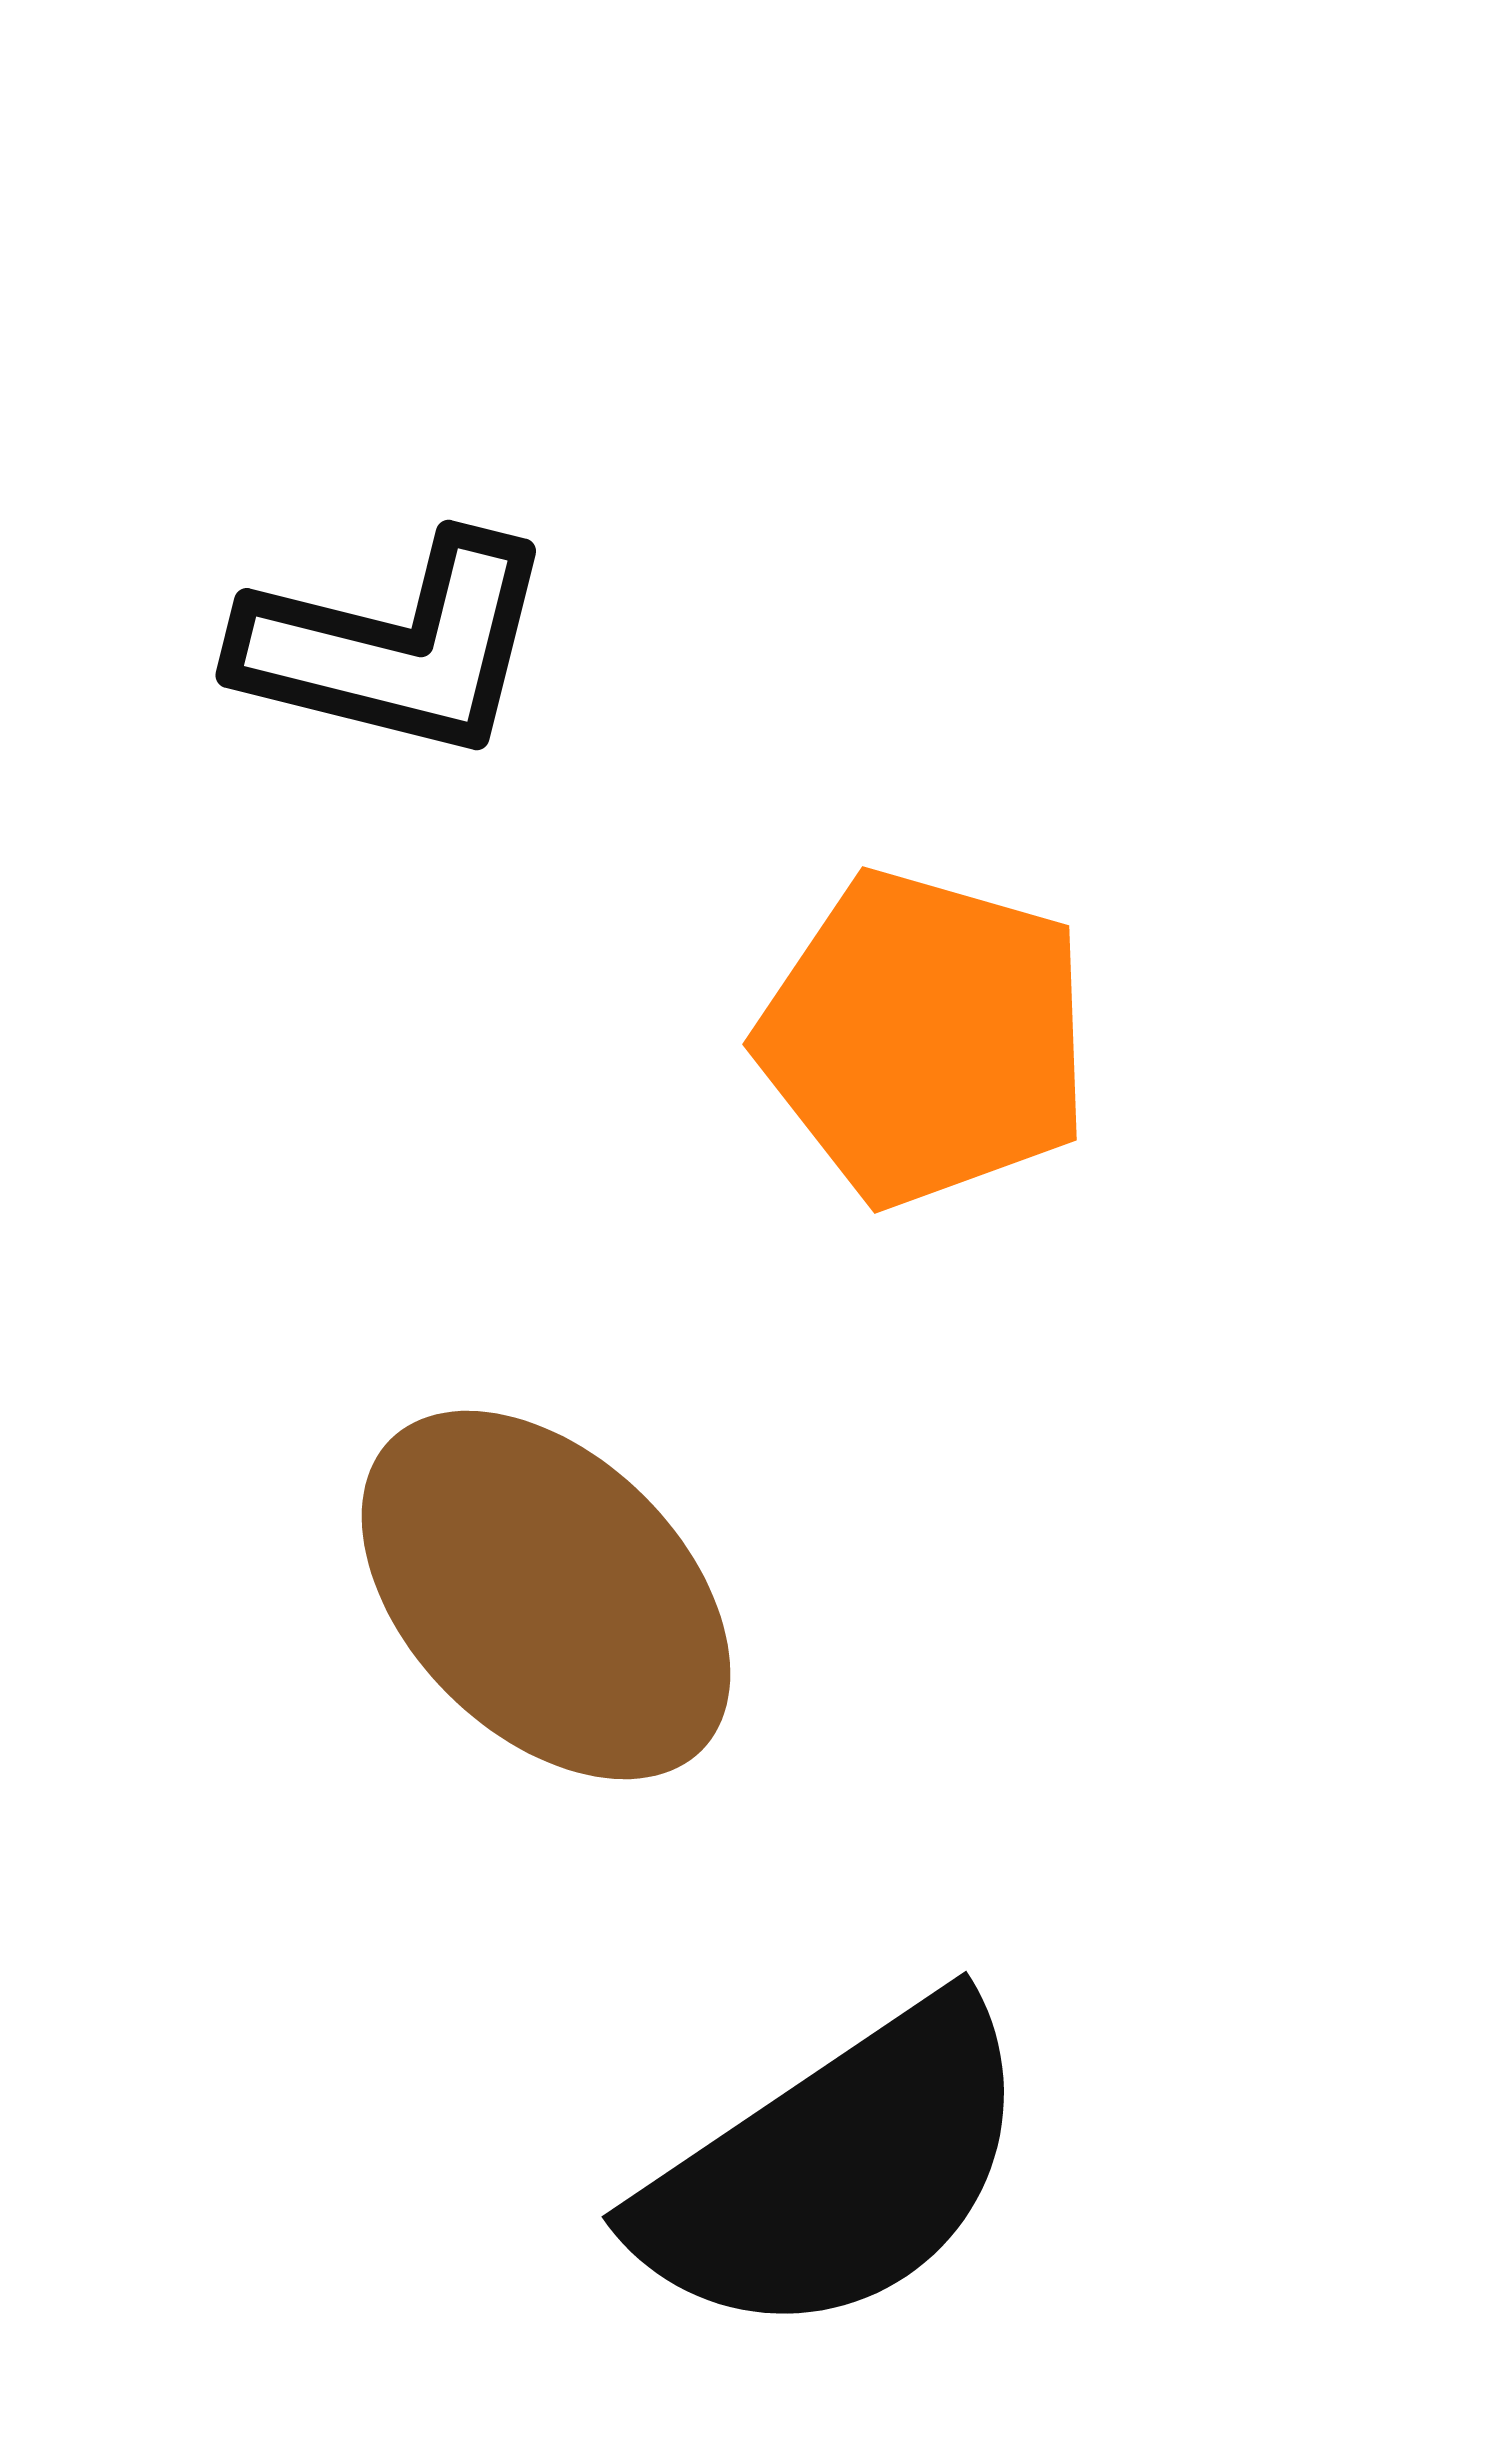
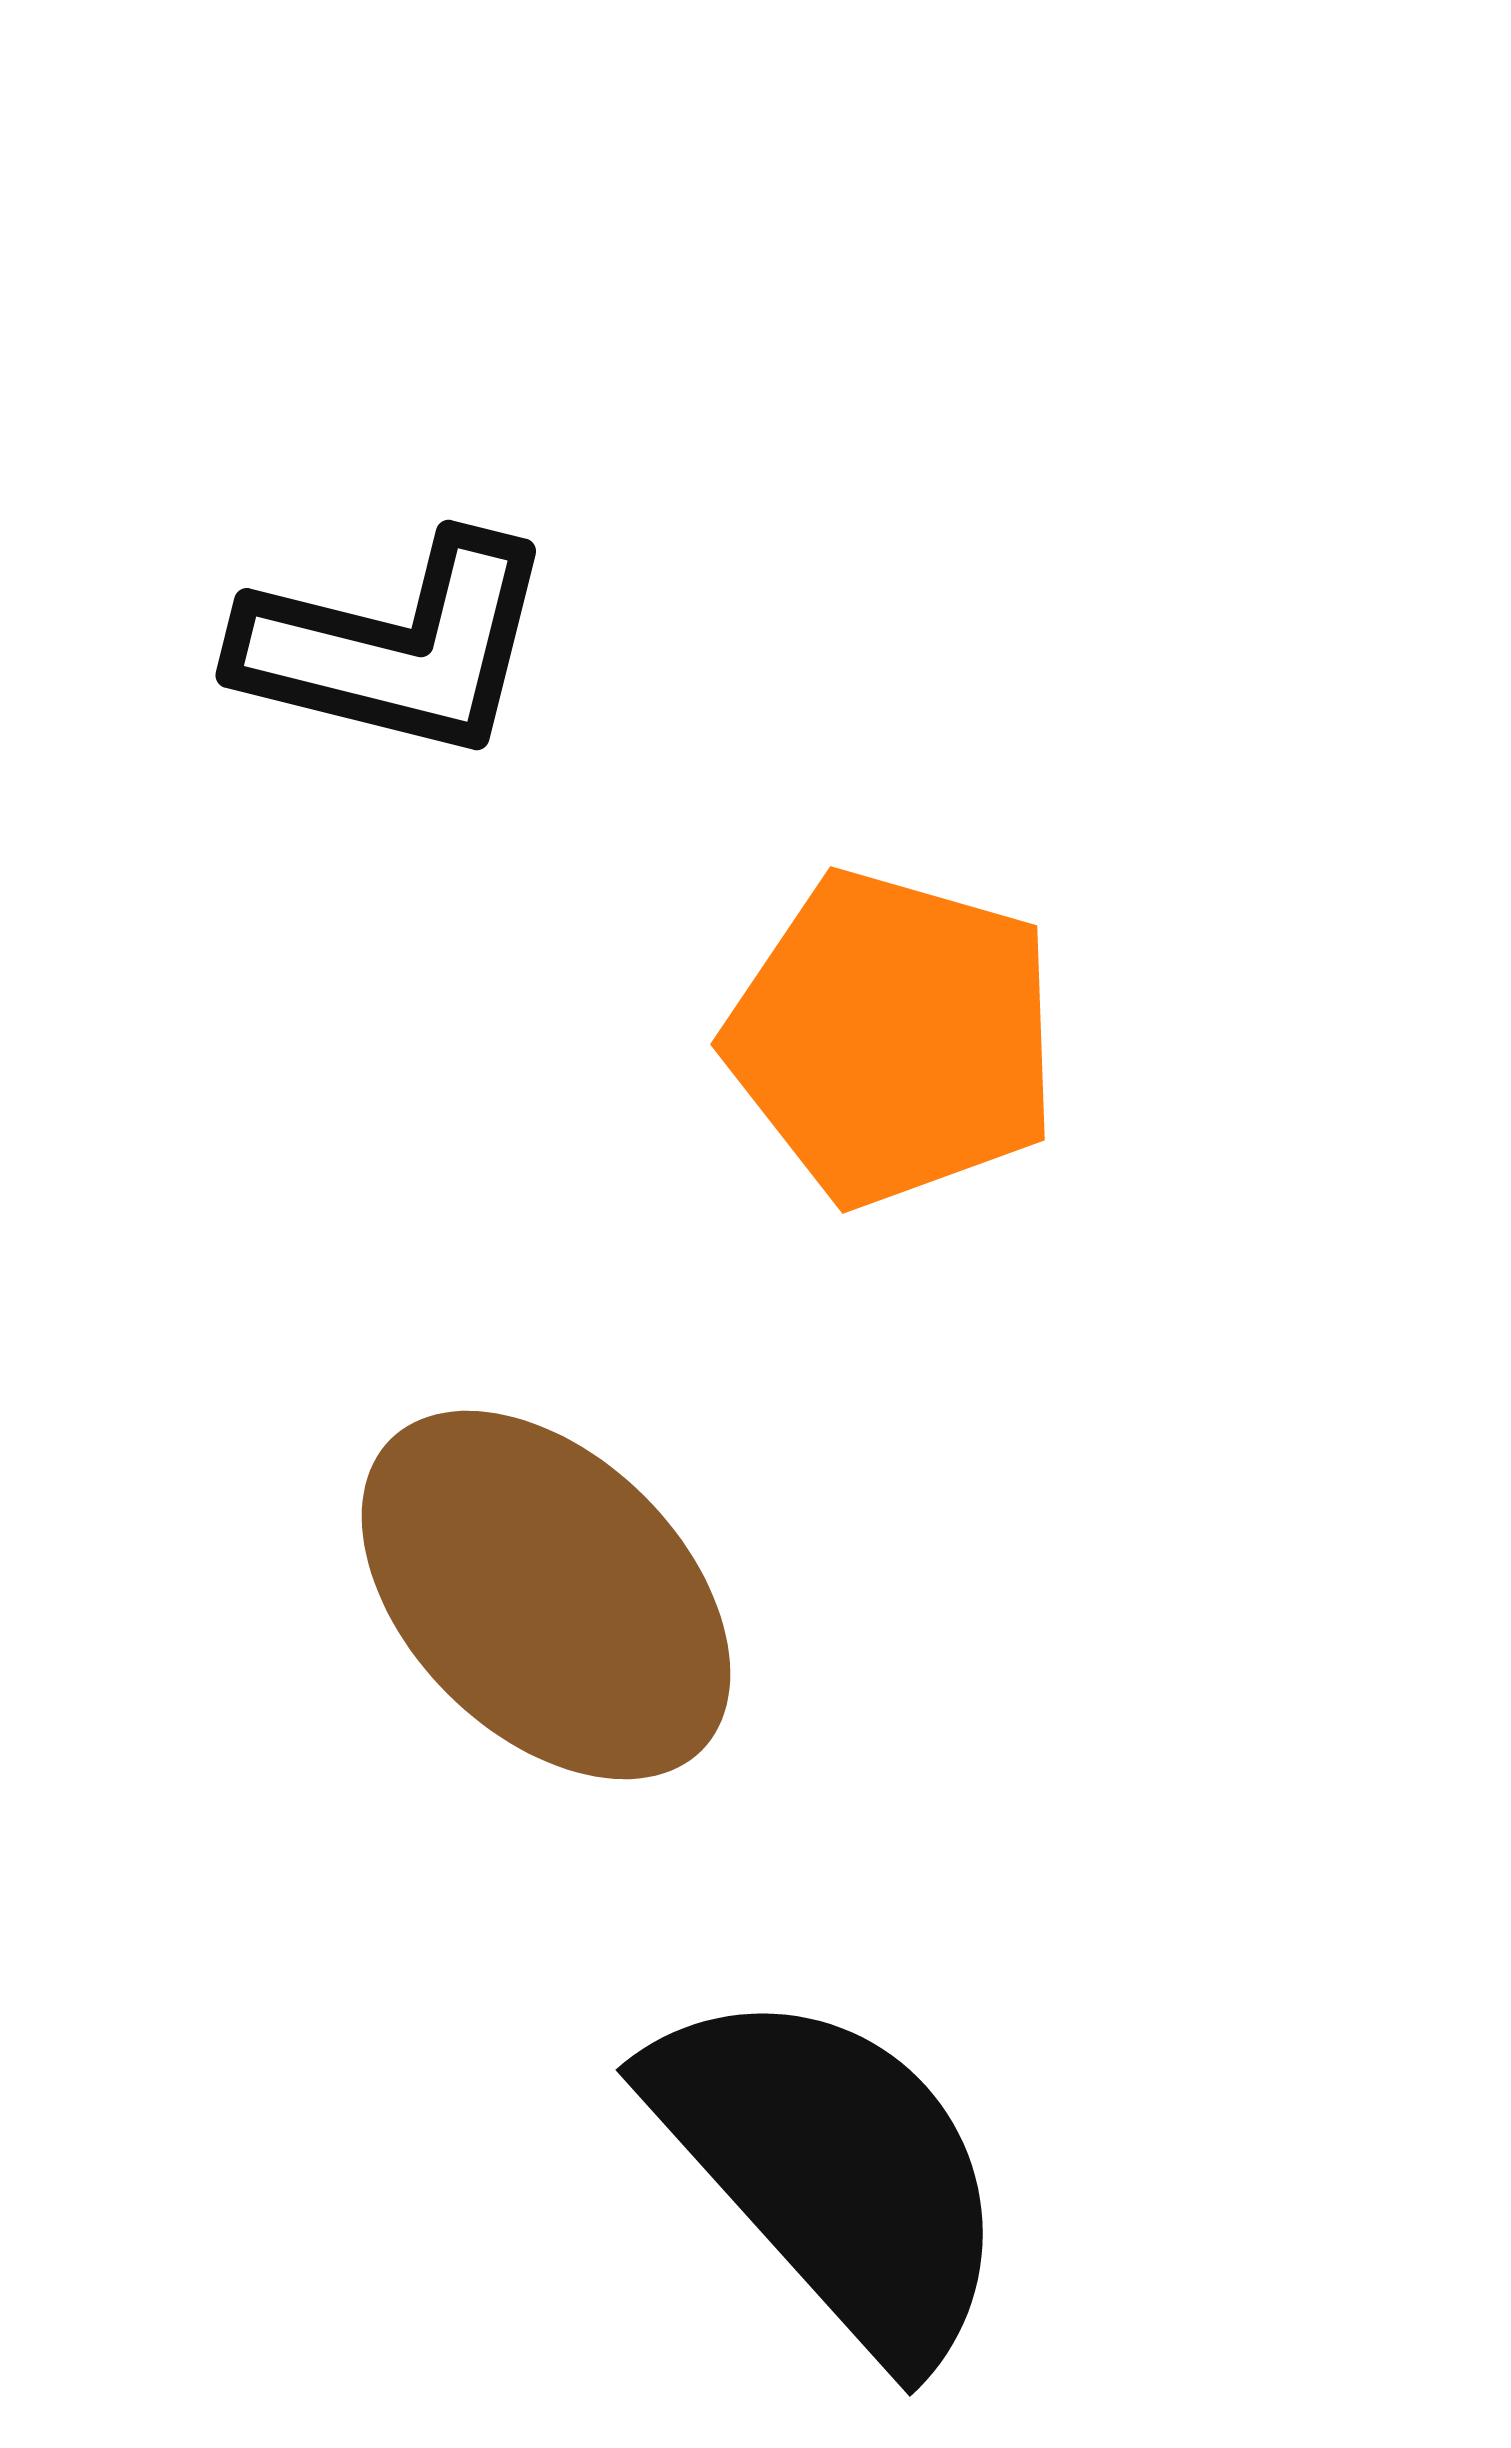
orange pentagon: moved 32 px left
black semicircle: moved 4 px left; rotated 98 degrees counterclockwise
